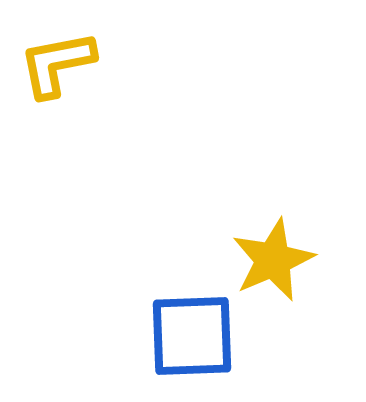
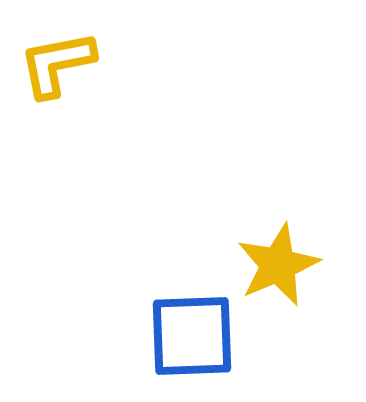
yellow star: moved 5 px right, 5 px down
